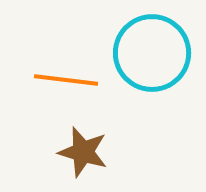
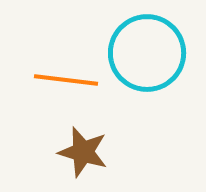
cyan circle: moved 5 px left
